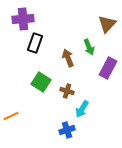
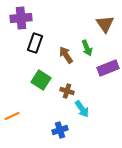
purple cross: moved 2 px left, 1 px up
brown triangle: moved 2 px left; rotated 18 degrees counterclockwise
green arrow: moved 2 px left, 1 px down
brown arrow: moved 2 px left, 3 px up; rotated 12 degrees counterclockwise
purple rectangle: rotated 40 degrees clockwise
green square: moved 2 px up
cyan arrow: rotated 66 degrees counterclockwise
orange line: moved 1 px right
blue cross: moved 7 px left
